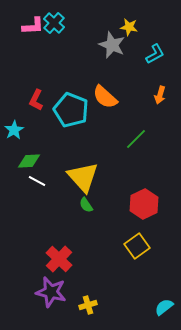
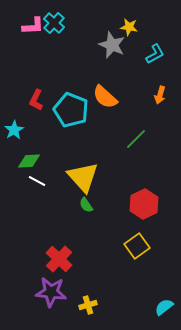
purple star: rotated 8 degrees counterclockwise
